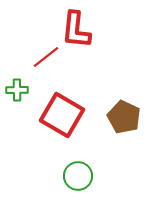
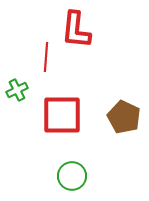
red line: rotated 48 degrees counterclockwise
green cross: rotated 25 degrees counterclockwise
red square: rotated 30 degrees counterclockwise
green circle: moved 6 px left
